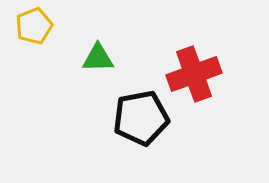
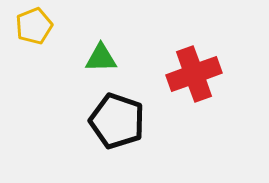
green triangle: moved 3 px right
black pentagon: moved 24 px left, 3 px down; rotated 30 degrees clockwise
